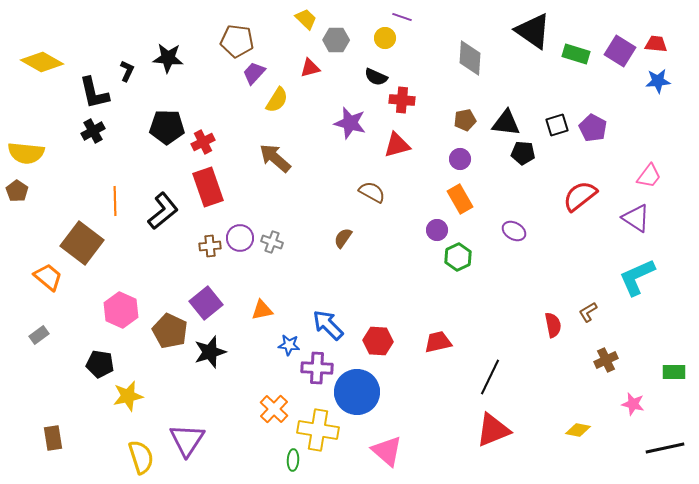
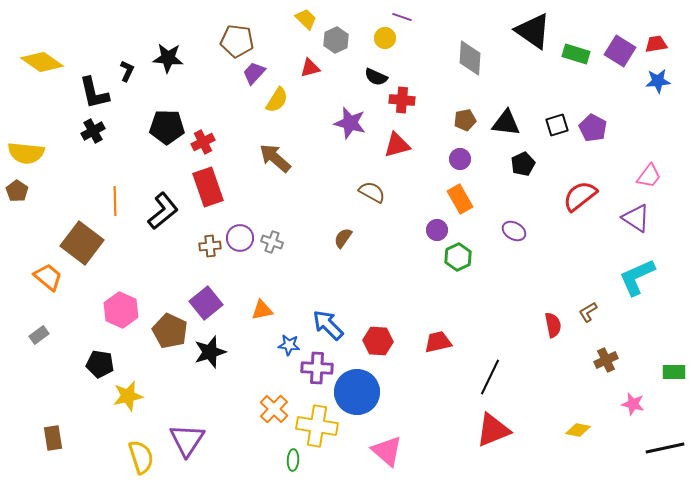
gray hexagon at (336, 40): rotated 25 degrees counterclockwise
red trapezoid at (656, 44): rotated 15 degrees counterclockwise
yellow diamond at (42, 62): rotated 6 degrees clockwise
black pentagon at (523, 153): moved 11 px down; rotated 30 degrees counterclockwise
yellow cross at (318, 430): moved 1 px left, 4 px up
